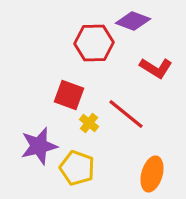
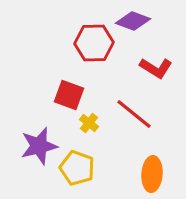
red line: moved 8 px right
orange ellipse: rotated 12 degrees counterclockwise
